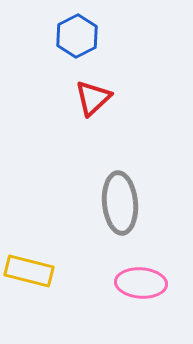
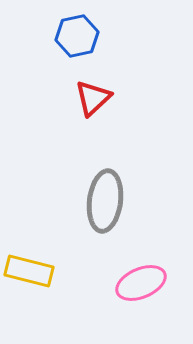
blue hexagon: rotated 15 degrees clockwise
gray ellipse: moved 15 px left, 2 px up; rotated 12 degrees clockwise
pink ellipse: rotated 27 degrees counterclockwise
